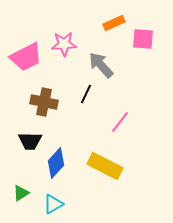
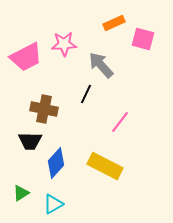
pink square: rotated 10 degrees clockwise
brown cross: moved 7 px down
